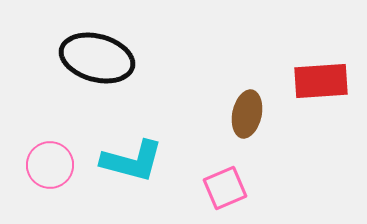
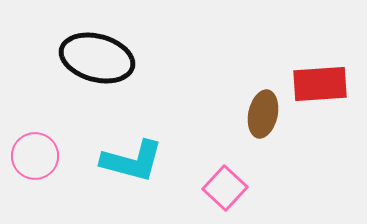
red rectangle: moved 1 px left, 3 px down
brown ellipse: moved 16 px right
pink circle: moved 15 px left, 9 px up
pink square: rotated 24 degrees counterclockwise
